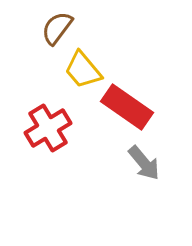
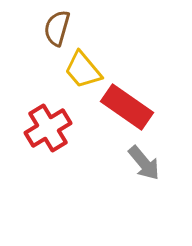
brown semicircle: rotated 21 degrees counterclockwise
